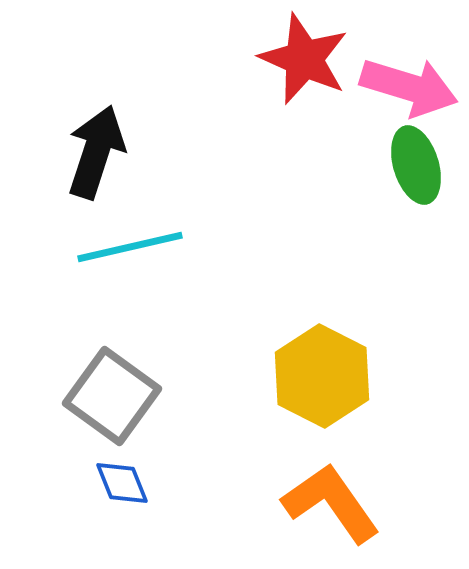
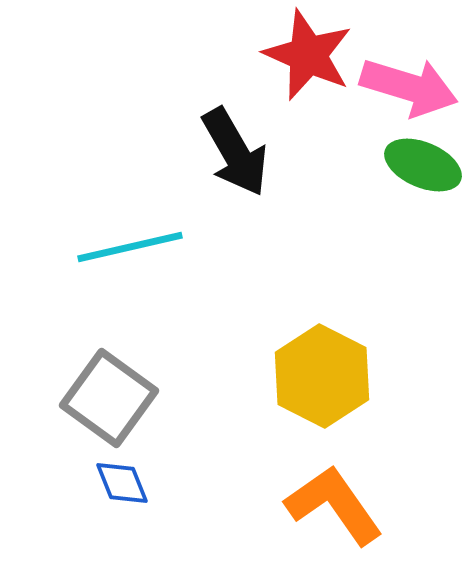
red star: moved 4 px right, 4 px up
black arrow: moved 139 px right; rotated 132 degrees clockwise
green ellipse: moved 7 px right; rotated 50 degrees counterclockwise
gray square: moved 3 px left, 2 px down
orange L-shape: moved 3 px right, 2 px down
